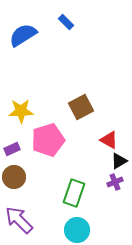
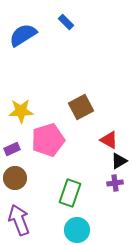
brown circle: moved 1 px right, 1 px down
purple cross: moved 1 px down; rotated 14 degrees clockwise
green rectangle: moved 4 px left
purple arrow: rotated 24 degrees clockwise
